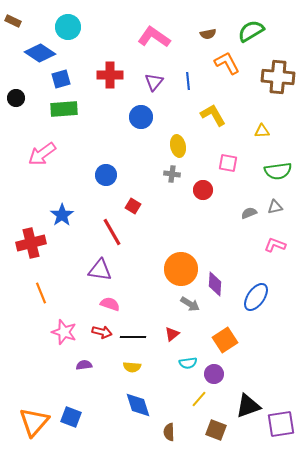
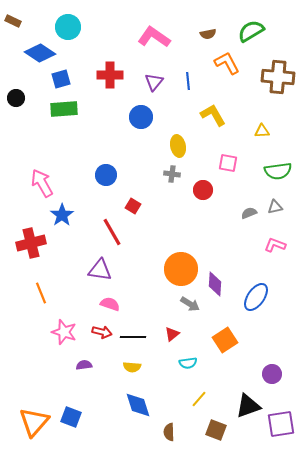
pink arrow at (42, 154): moved 29 px down; rotated 96 degrees clockwise
purple circle at (214, 374): moved 58 px right
